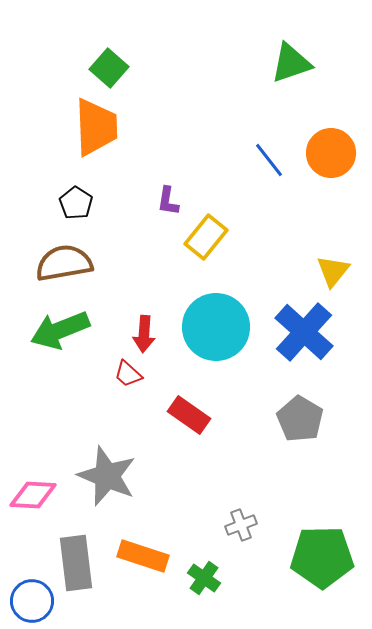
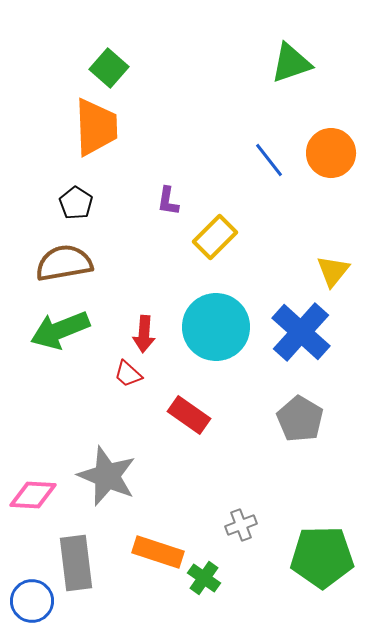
yellow rectangle: moved 9 px right; rotated 6 degrees clockwise
blue cross: moved 3 px left
orange rectangle: moved 15 px right, 4 px up
